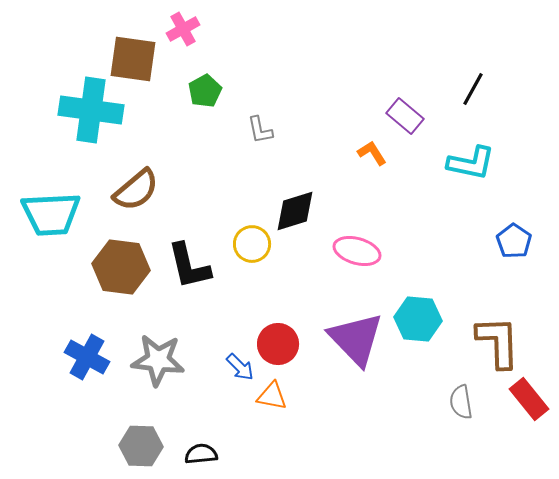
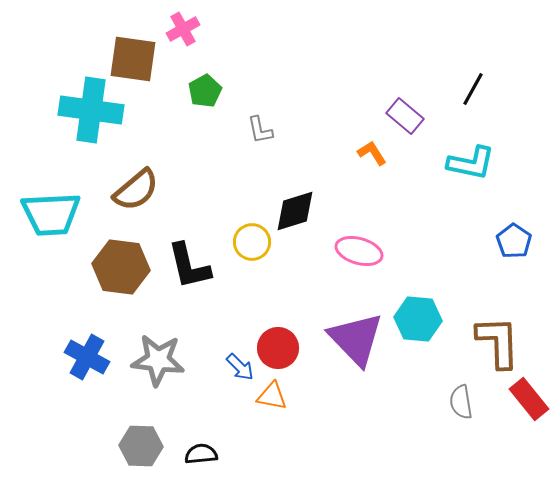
yellow circle: moved 2 px up
pink ellipse: moved 2 px right
red circle: moved 4 px down
